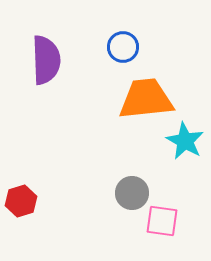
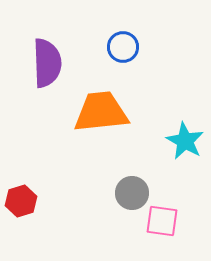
purple semicircle: moved 1 px right, 3 px down
orange trapezoid: moved 45 px left, 13 px down
